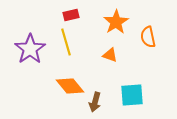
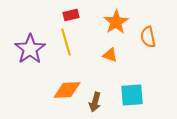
orange diamond: moved 3 px left, 4 px down; rotated 52 degrees counterclockwise
